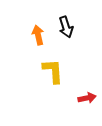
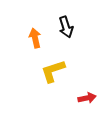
orange arrow: moved 3 px left, 3 px down
yellow L-shape: rotated 104 degrees counterclockwise
